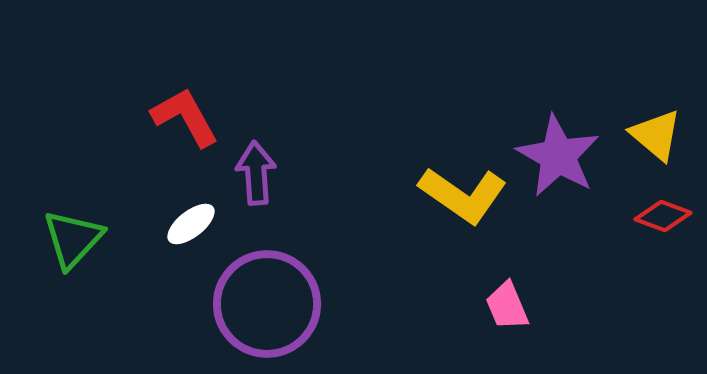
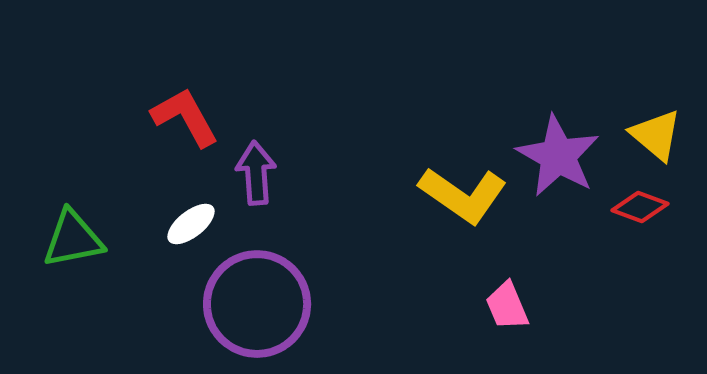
red diamond: moved 23 px left, 9 px up
green triangle: rotated 36 degrees clockwise
purple circle: moved 10 px left
